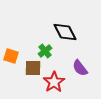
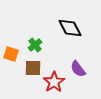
black diamond: moved 5 px right, 4 px up
green cross: moved 10 px left, 6 px up
orange square: moved 2 px up
purple semicircle: moved 2 px left, 1 px down
